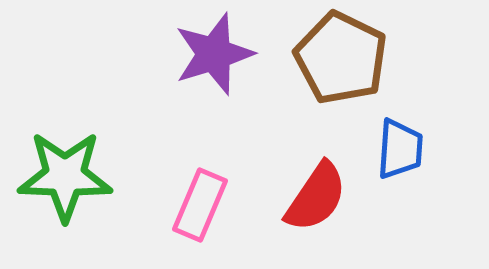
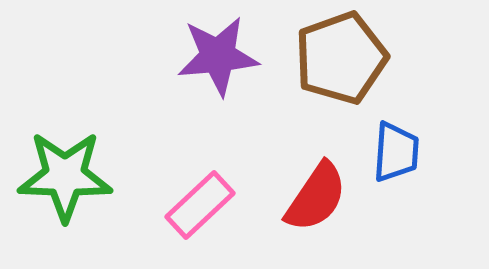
purple star: moved 4 px right, 2 px down; rotated 12 degrees clockwise
brown pentagon: rotated 26 degrees clockwise
blue trapezoid: moved 4 px left, 3 px down
pink rectangle: rotated 24 degrees clockwise
